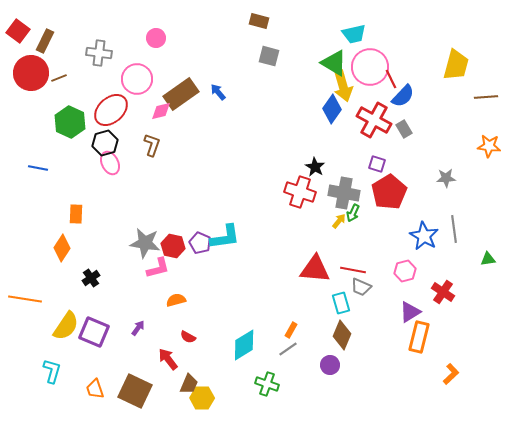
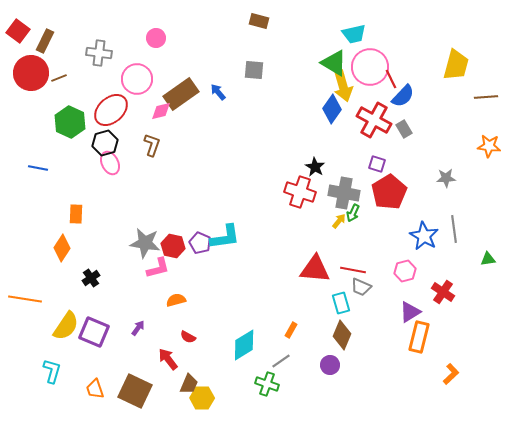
gray square at (269, 56): moved 15 px left, 14 px down; rotated 10 degrees counterclockwise
gray line at (288, 349): moved 7 px left, 12 px down
